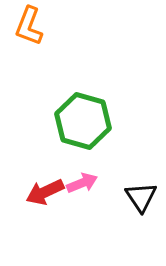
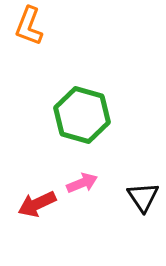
green hexagon: moved 1 px left, 6 px up
red arrow: moved 8 px left, 12 px down
black triangle: moved 2 px right
